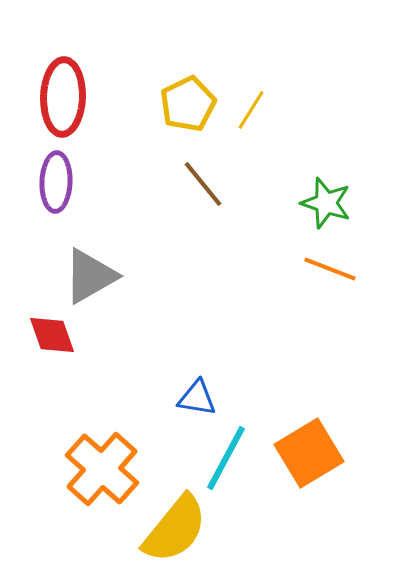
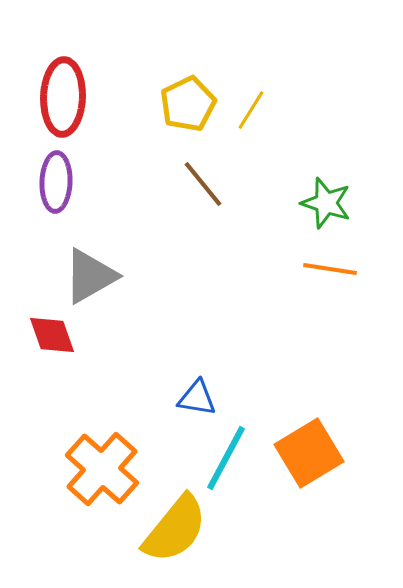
orange line: rotated 12 degrees counterclockwise
